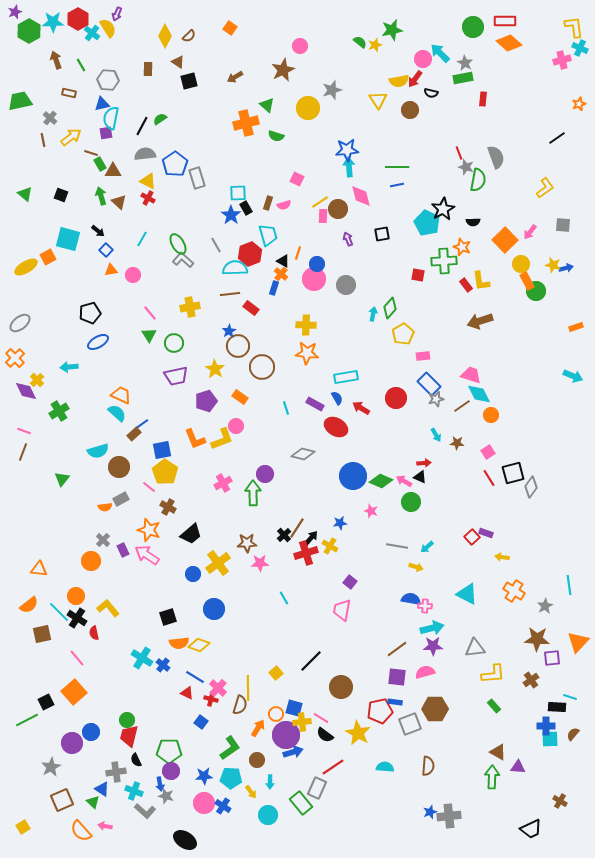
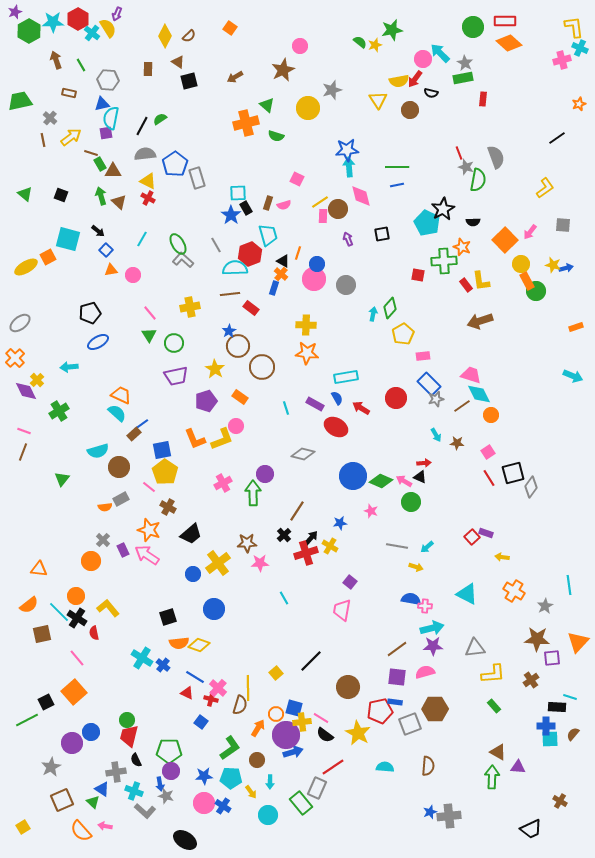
brown line at (297, 528): moved 17 px up
brown circle at (341, 687): moved 7 px right
